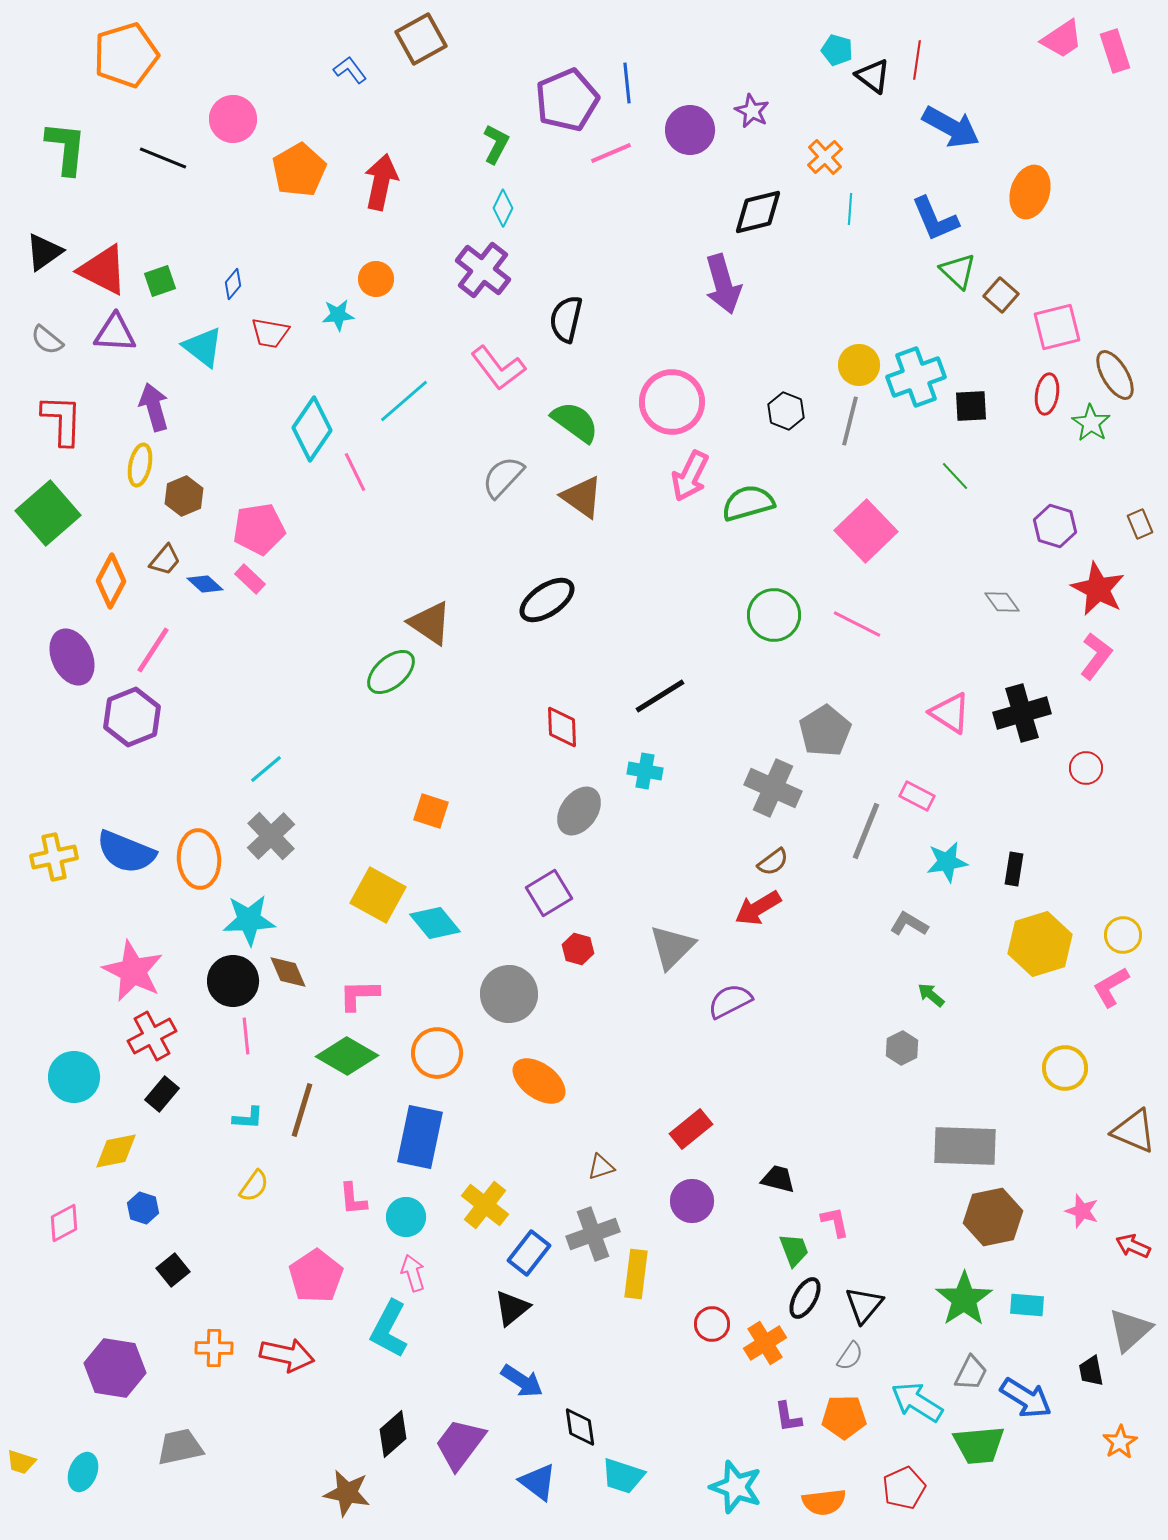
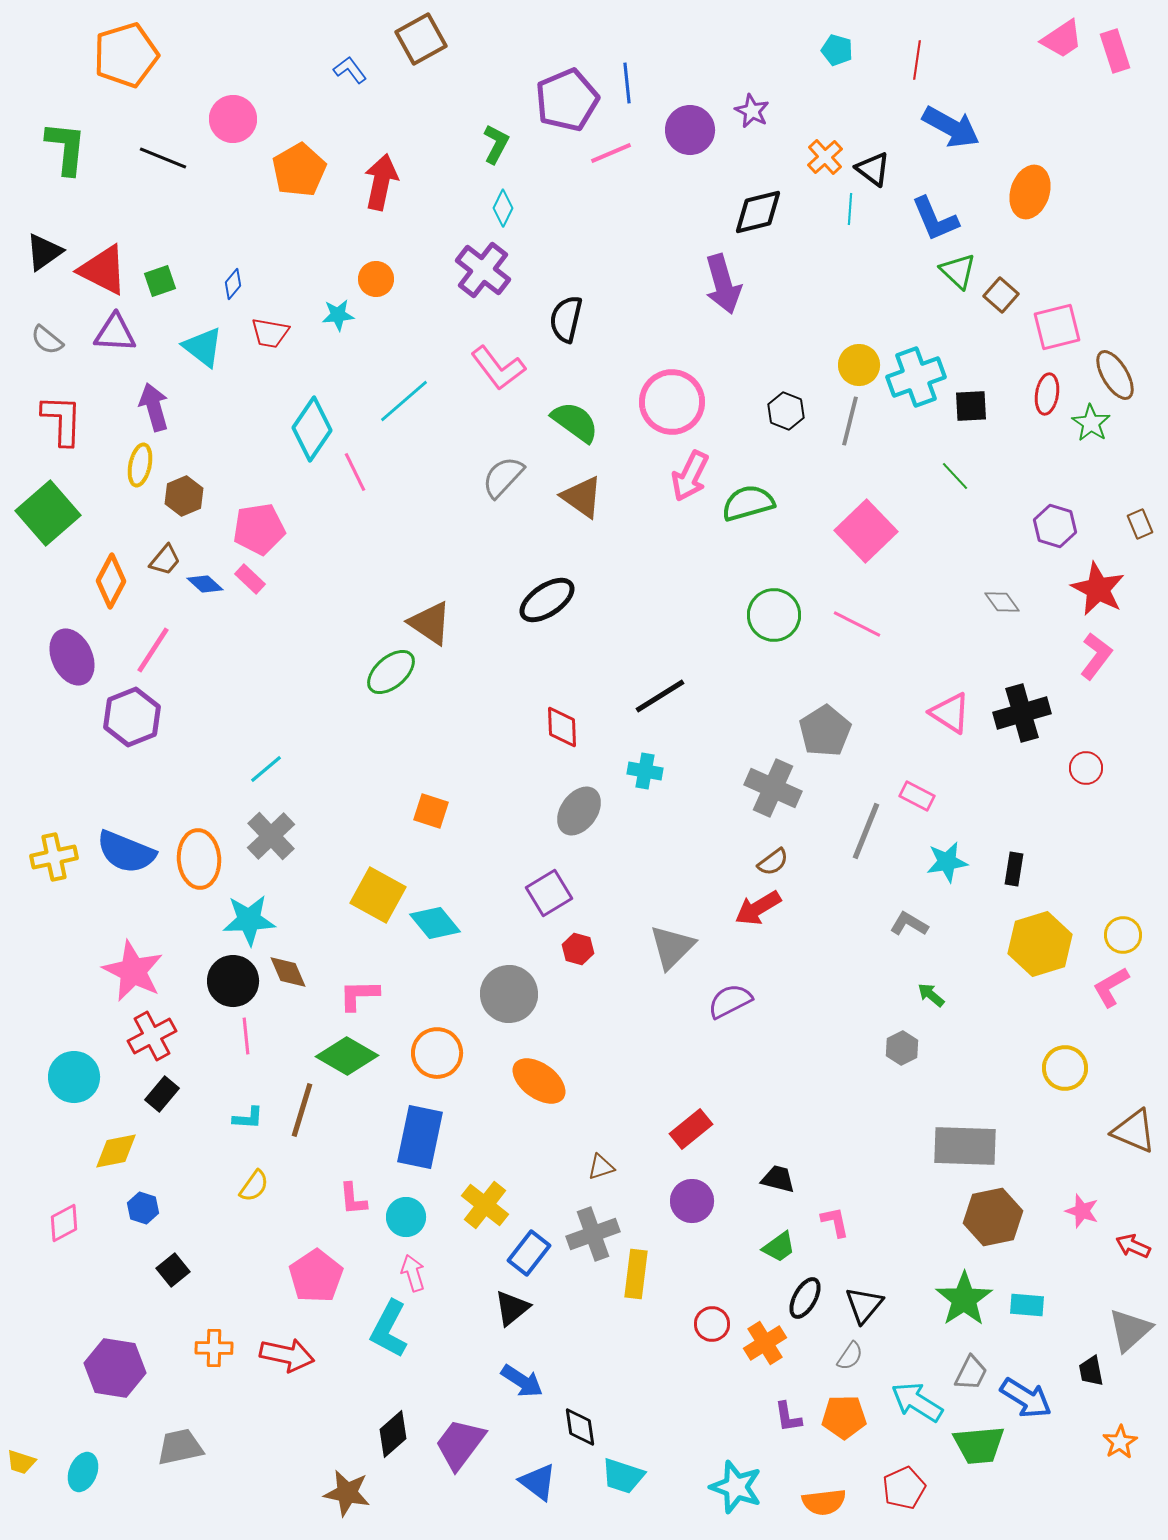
black triangle at (873, 76): moved 93 px down
green trapezoid at (794, 1250): moved 15 px left, 3 px up; rotated 75 degrees clockwise
